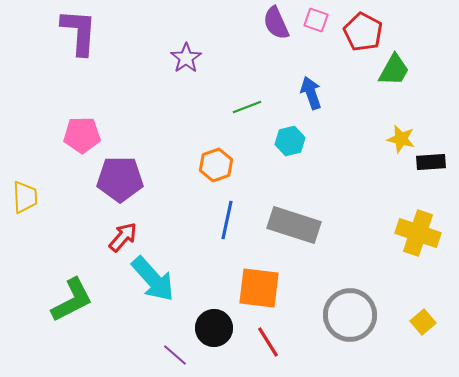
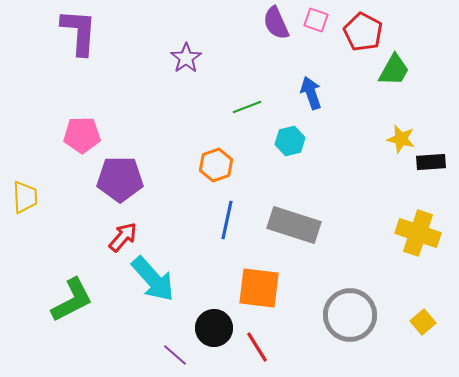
red line: moved 11 px left, 5 px down
